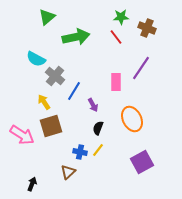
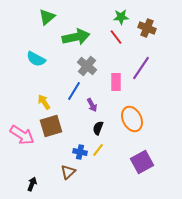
gray cross: moved 32 px right, 10 px up
purple arrow: moved 1 px left
